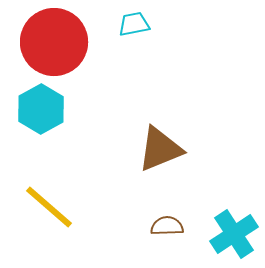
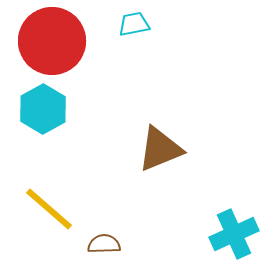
red circle: moved 2 px left, 1 px up
cyan hexagon: moved 2 px right
yellow line: moved 2 px down
brown semicircle: moved 63 px left, 18 px down
cyan cross: rotated 9 degrees clockwise
